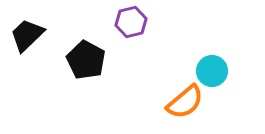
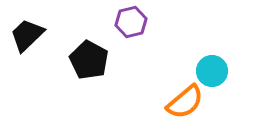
black pentagon: moved 3 px right
